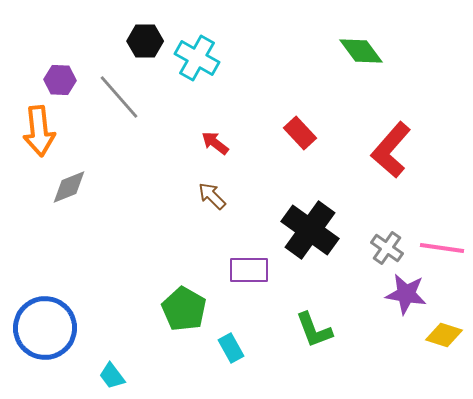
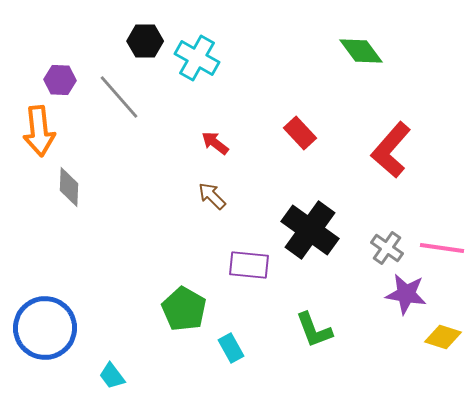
gray diamond: rotated 66 degrees counterclockwise
purple rectangle: moved 5 px up; rotated 6 degrees clockwise
yellow diamond: moved 1 px left, 2 px down
